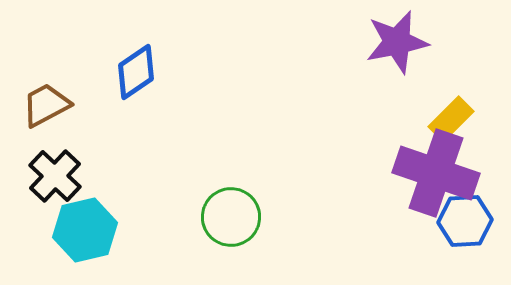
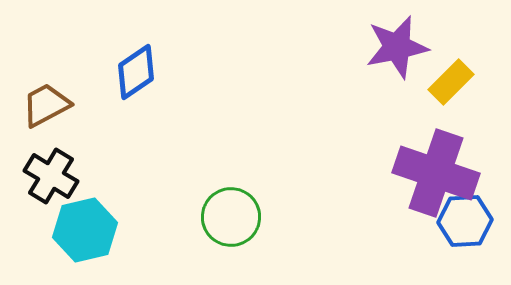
purple star: moved 5 px down
yellow rectangle: moved 37 px up
black cross: moved 4 px left; rotated 12 degrees counterclockwise
